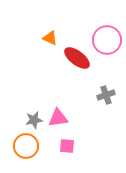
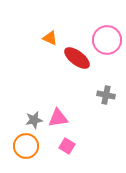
gray cross: rotated 30 degrees clockwise
pink square: rotated 28 degrees clockwise
